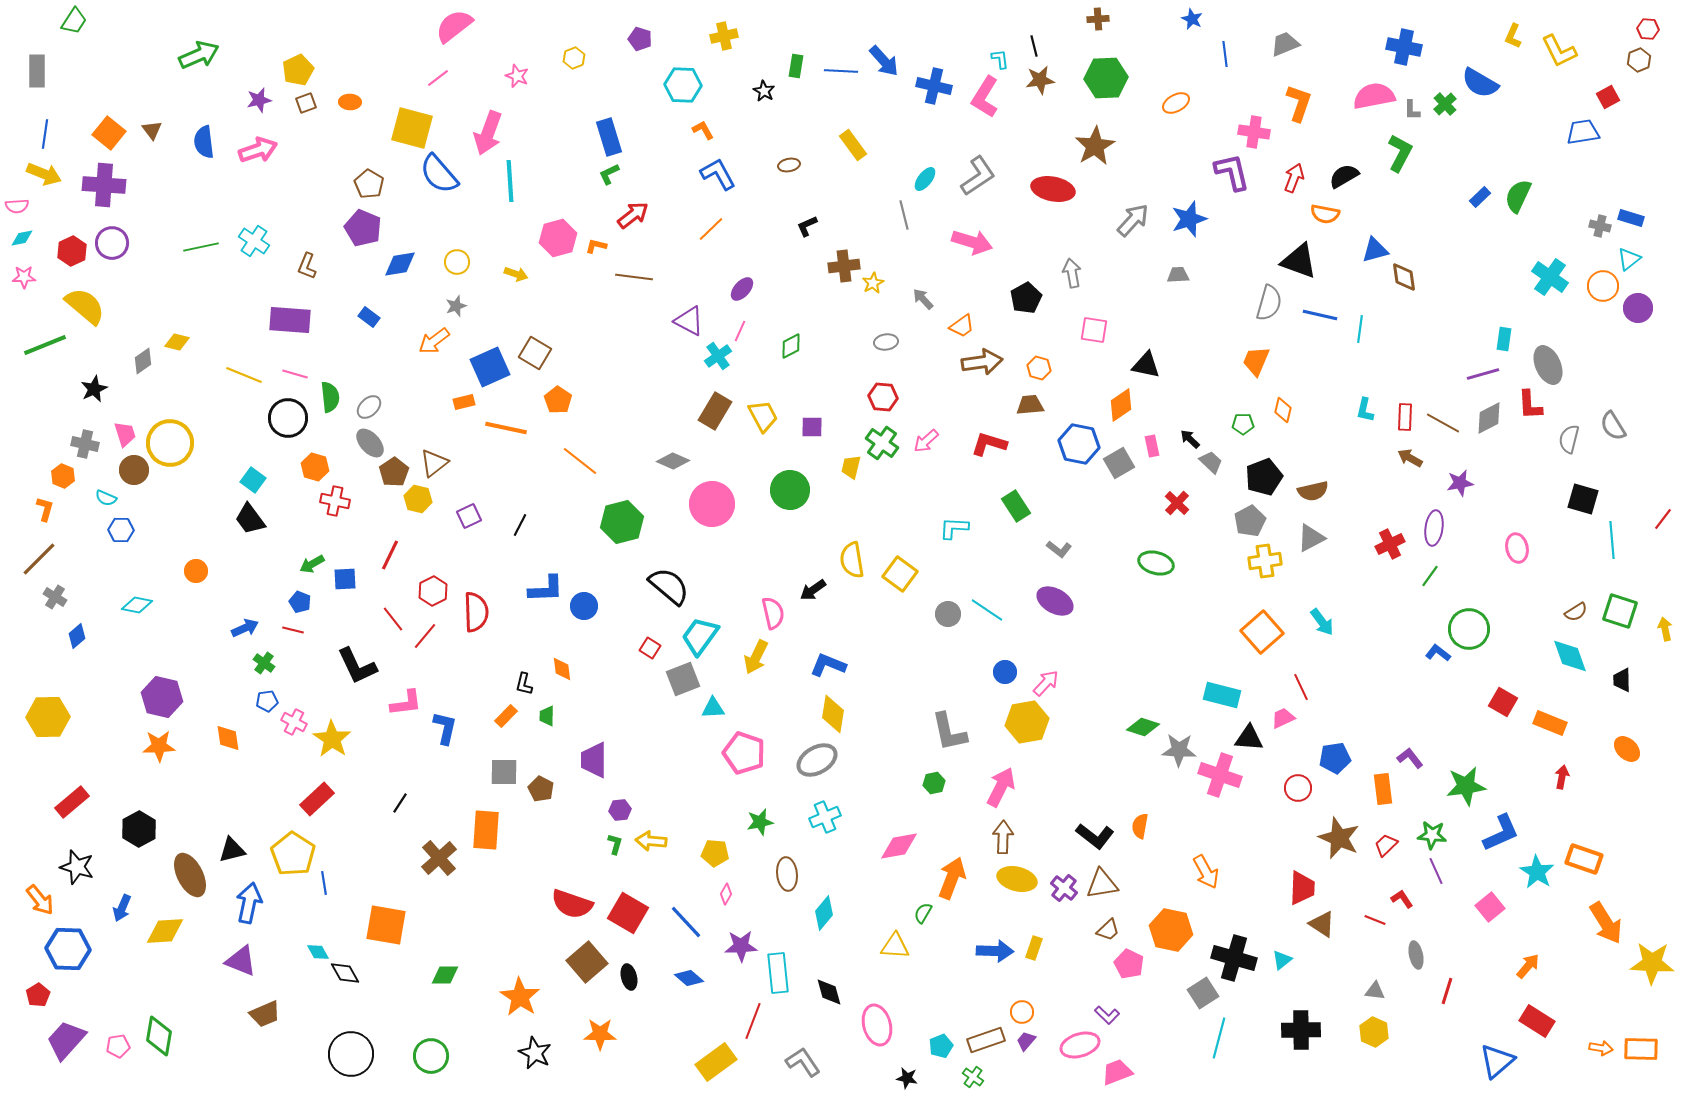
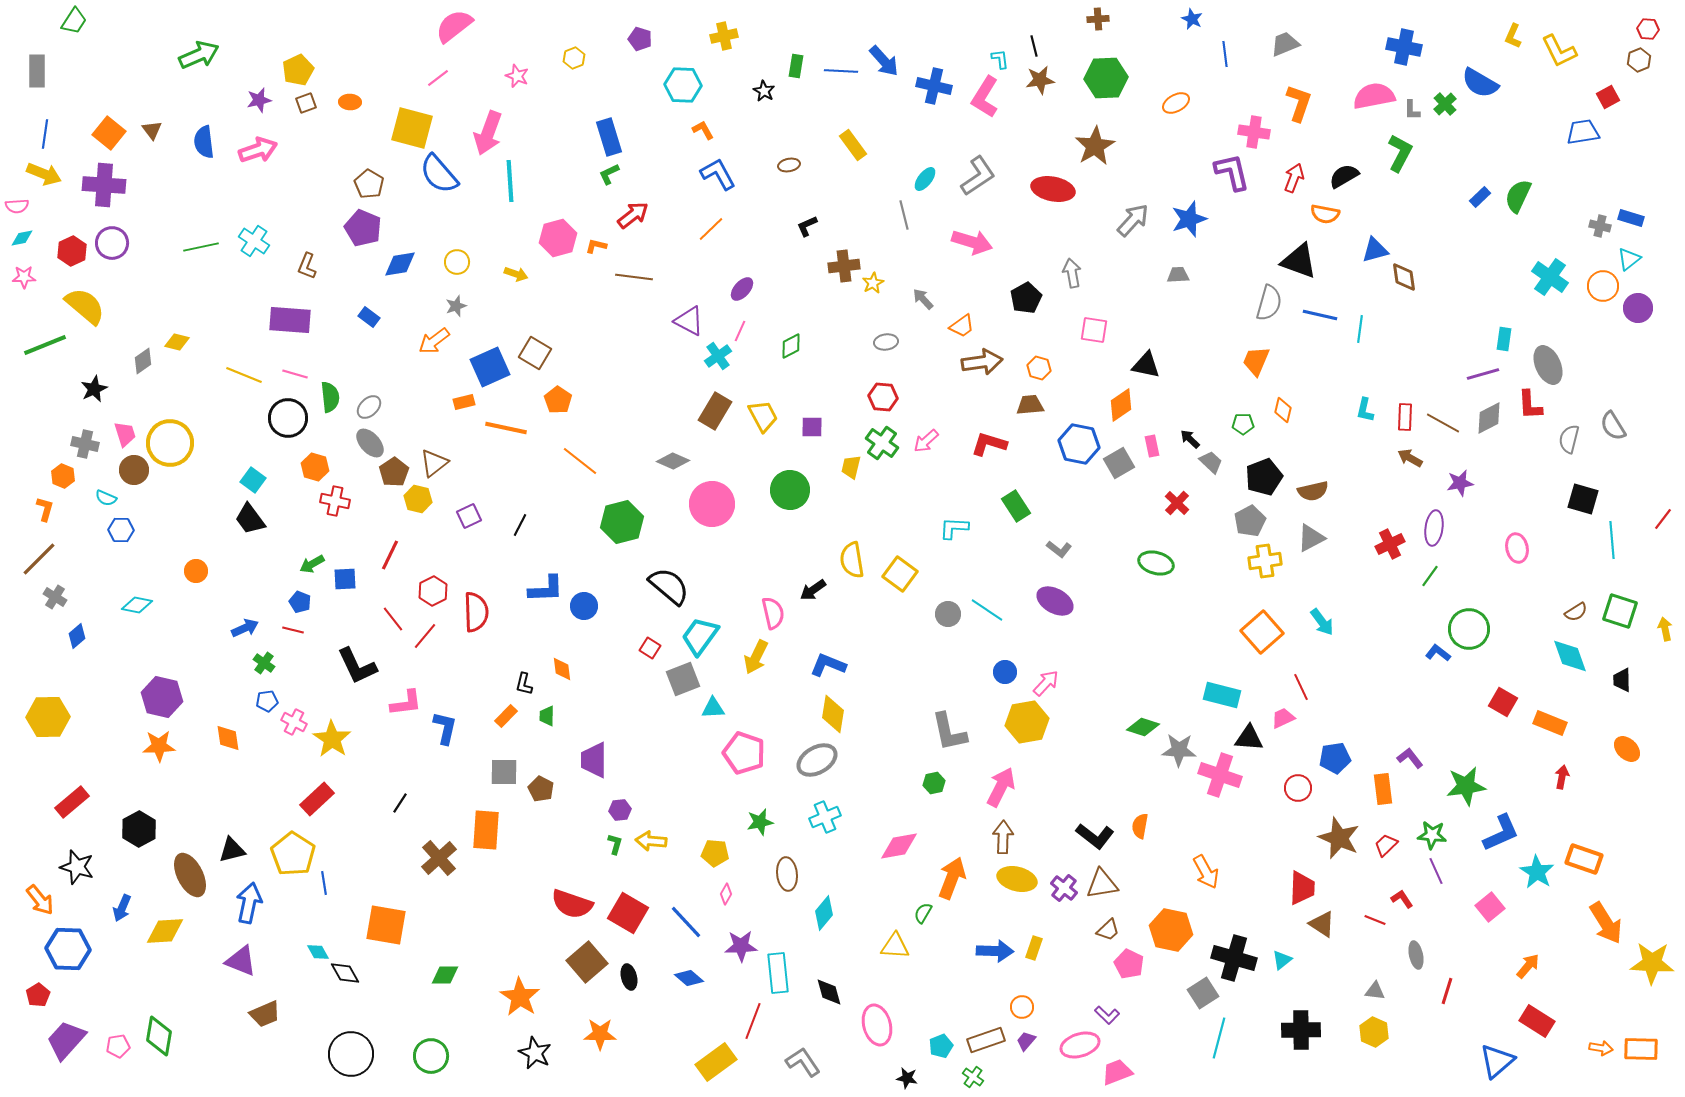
orange circle at (1022, 1012): moved 5 px up
